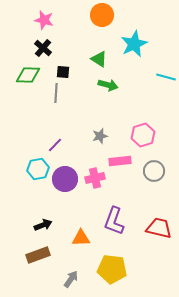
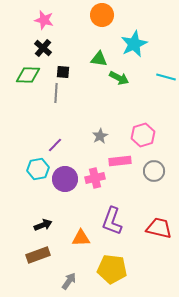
green triangle: rotated 24 degrees counterclockwise
green arrow: moved 11 px right, 7 px up; rotated 12 degrees clockwise
gray star: rotated 14 degrees counterclockwise
purple L-shape: moved 2 px left
gray arrow: moved 2 px left, 2 px down
